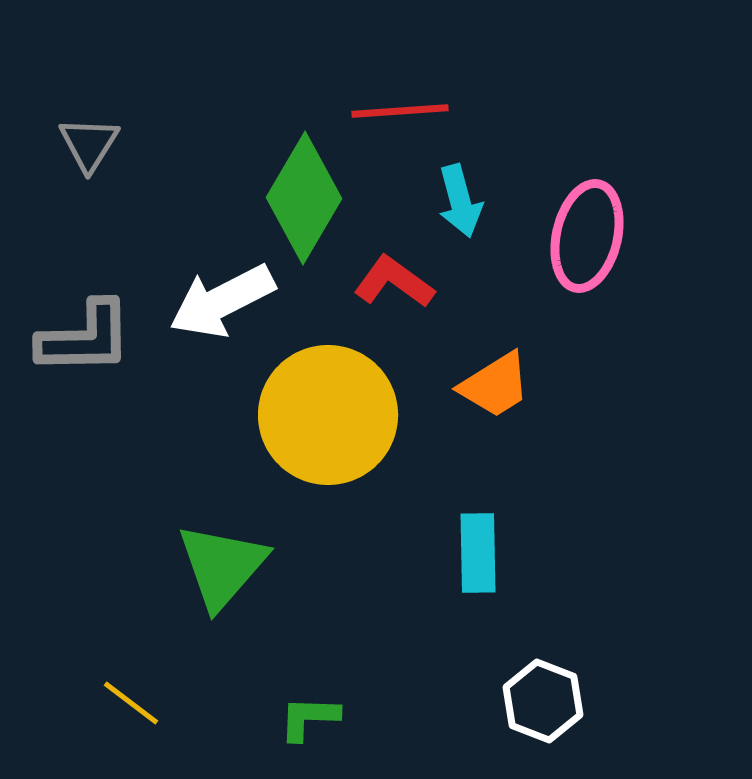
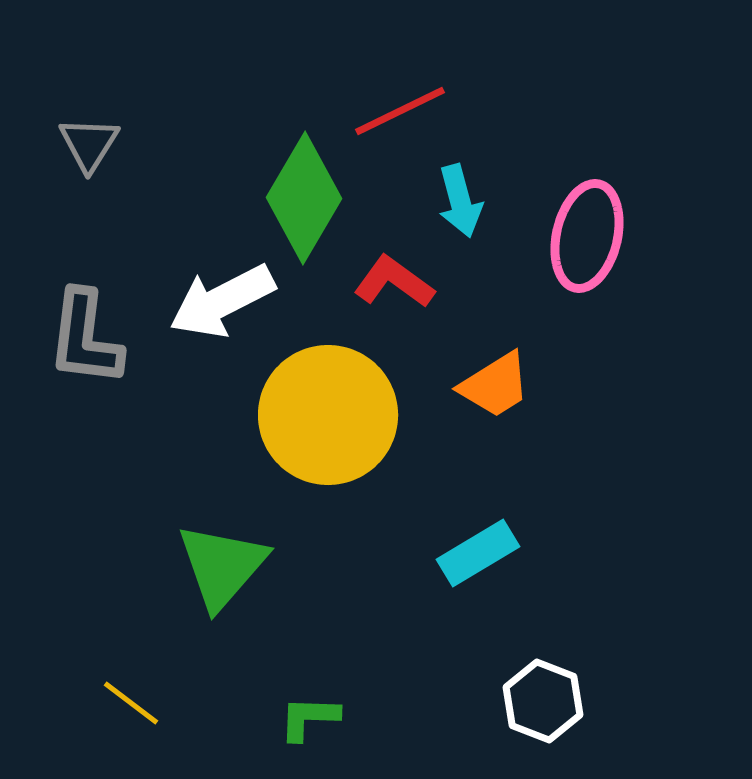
red line: rotated 22 degrees counterclockwise
gray L-shape: rotated 98 degrees clockwise
cyan rectangle: rotated 60 degrees clockwise
